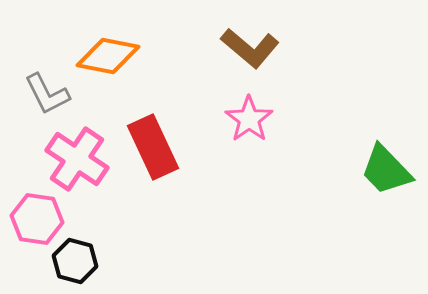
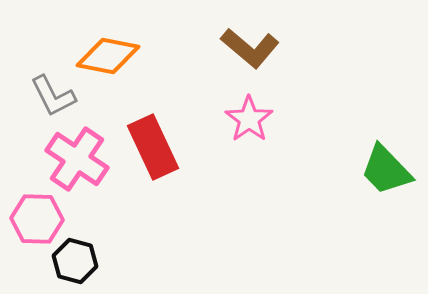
gray L-shape: moved 6 px right, 2 px down
pink hexagon: rotated 6 degrees counterclockwise
